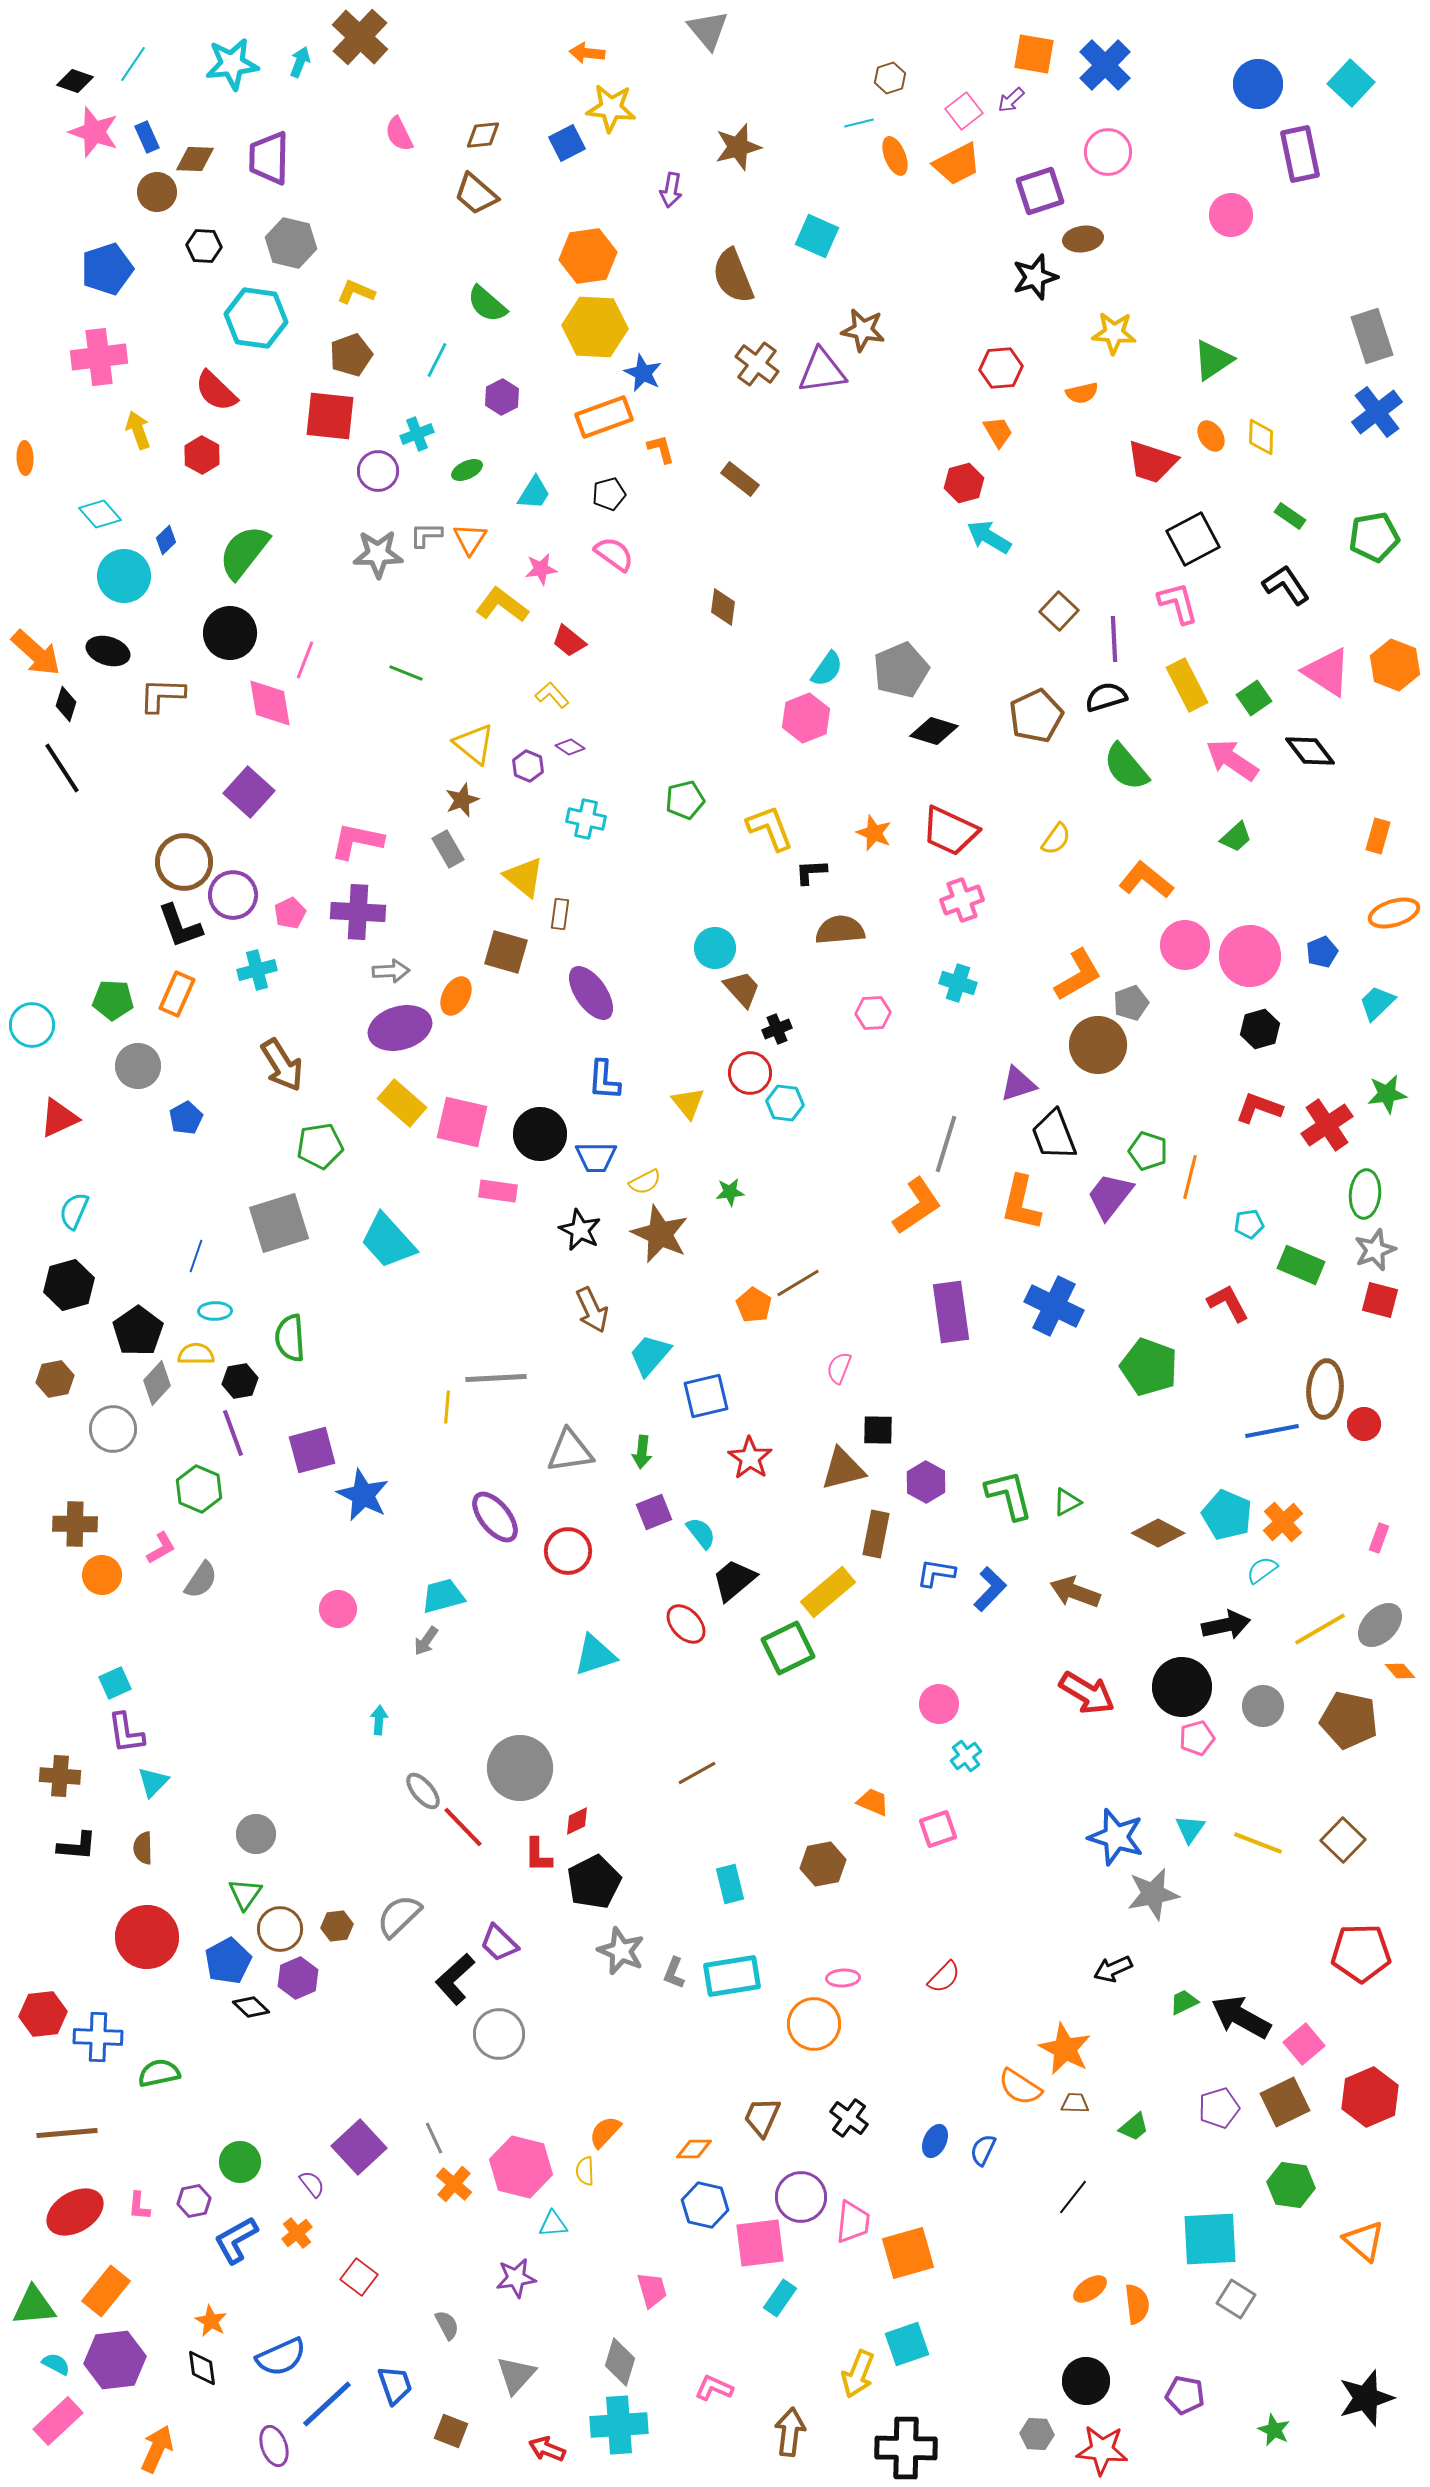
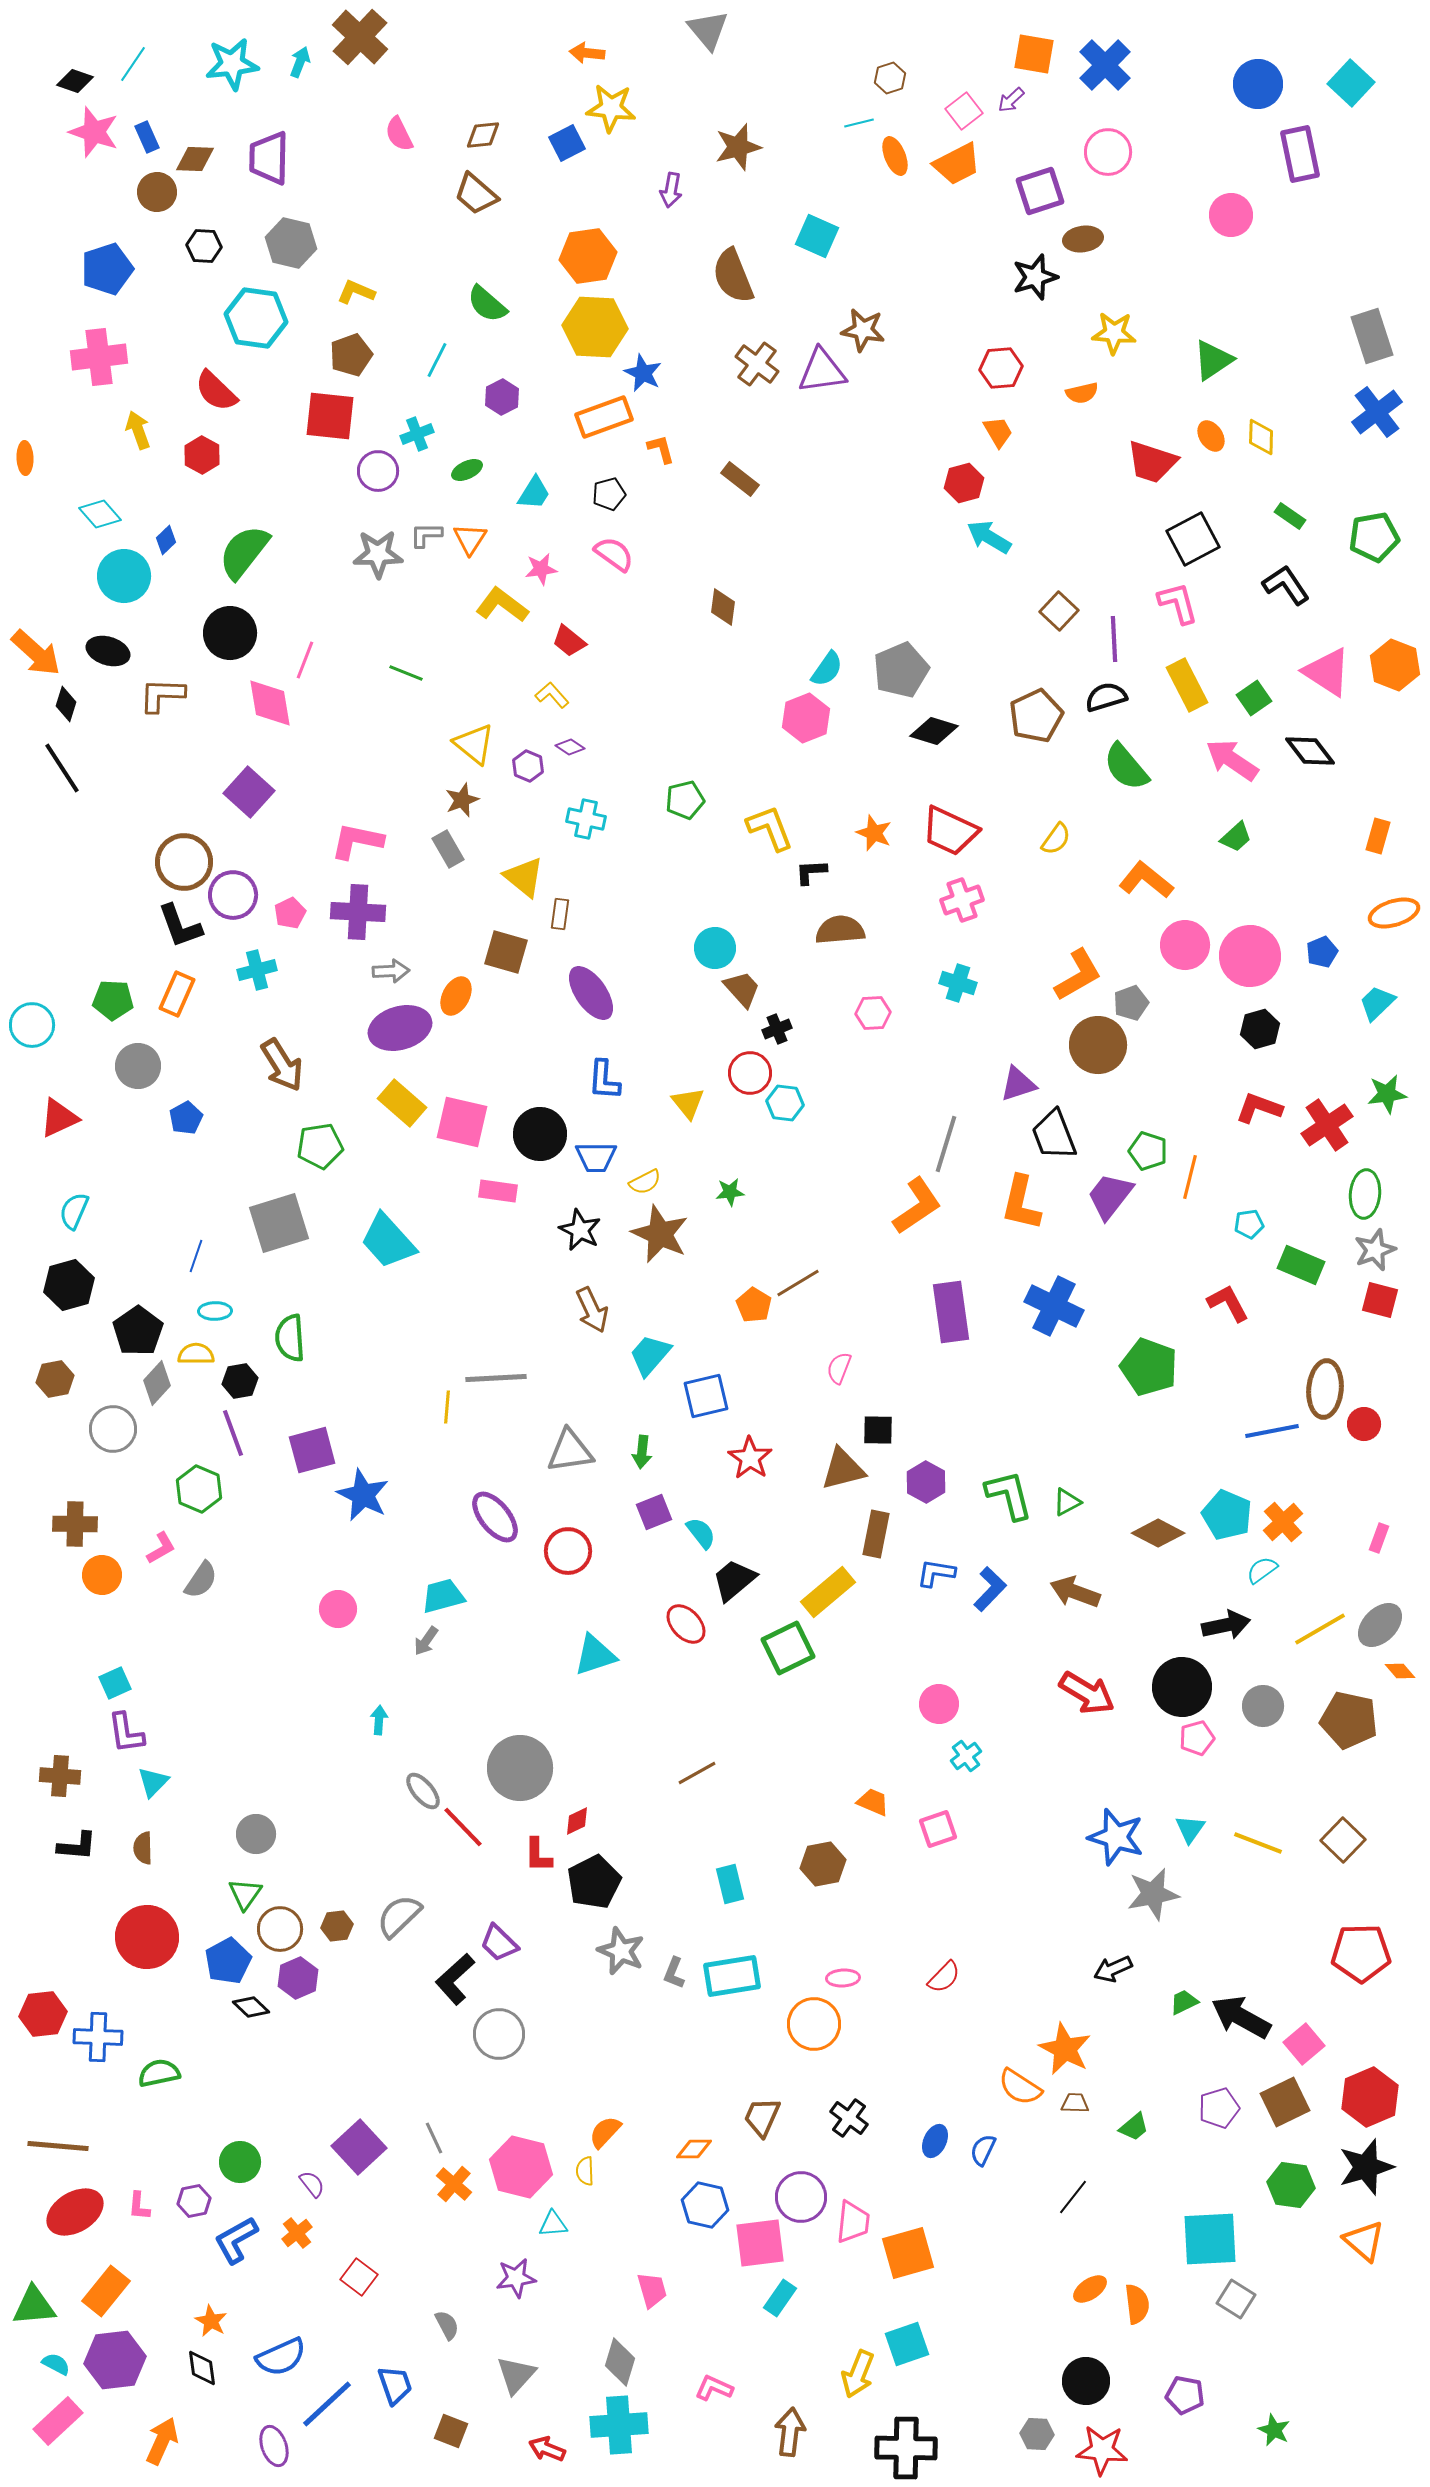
brown line at (67, 2133): moved 9 px left, 13 px down; rotated 10 degrees clockwise
black star at (1366, 2398): moved 231 px up
orange arrow at (157, 2449): moved 5 px right, 8 px up
